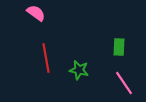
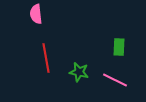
pink semicircle: moved 1 px down; rotated 132 degrees counterclockwise
green star: moved 2 px down
pink line: moved 9 px left, 3 px up; rotated 30 degrees counterclockwise
